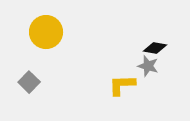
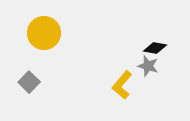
yellow circle: moved 2 px left, 1 px down
yellow L-shape: rotated 48 degrees counterclockwise
